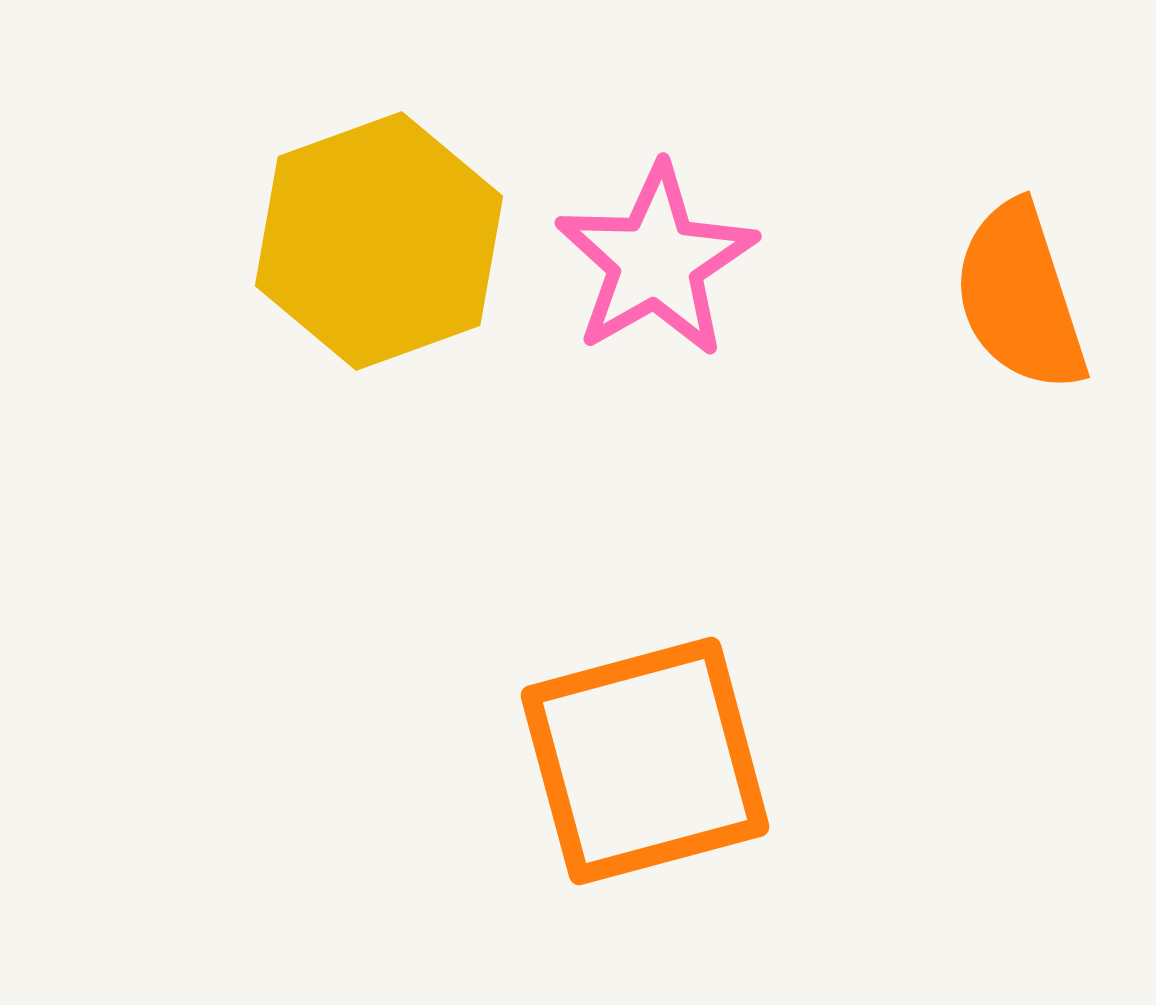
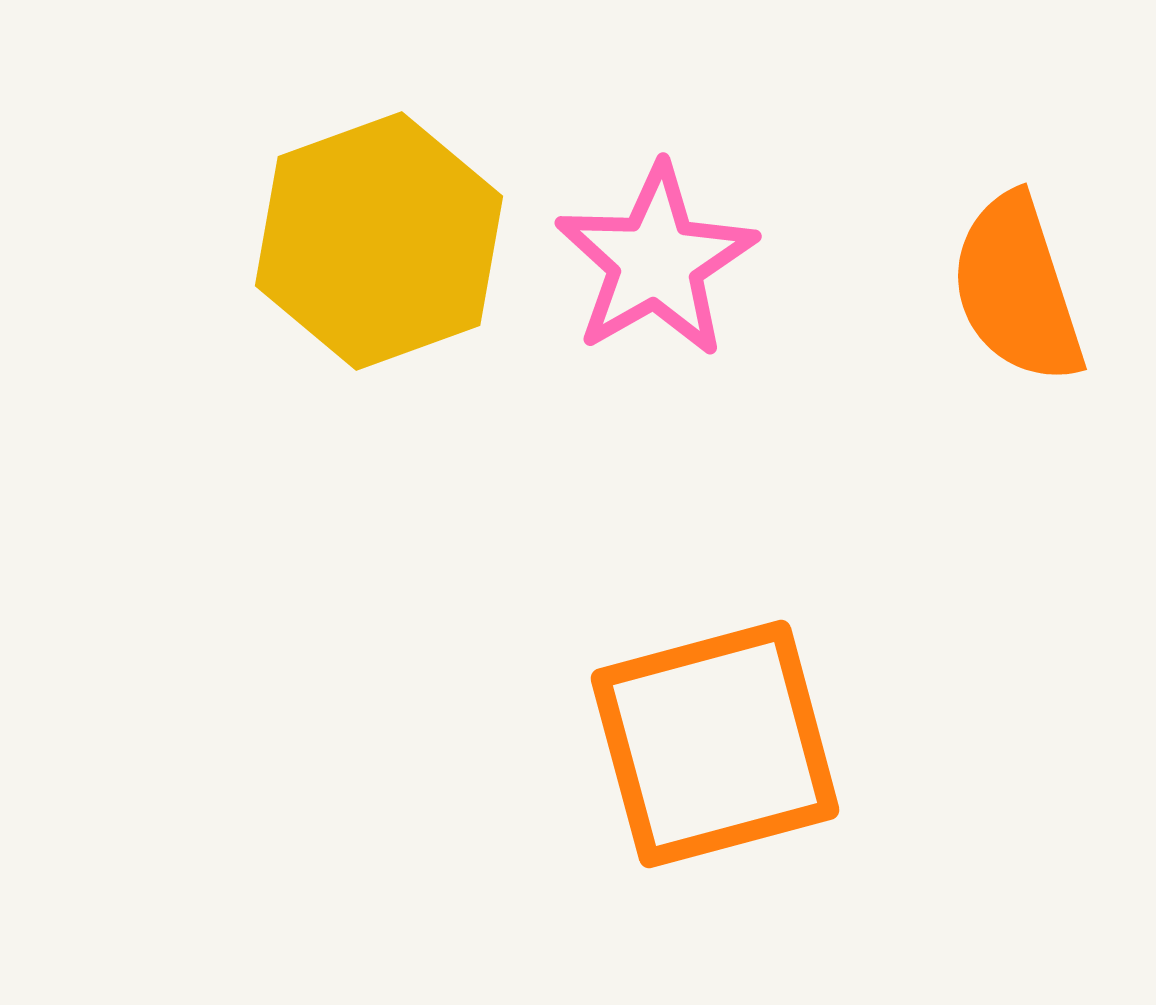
orange semicircle: moved 3 px left, 8 px up
orange square: moved 70 px right, 17 px up
